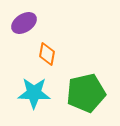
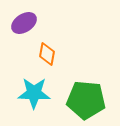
green pentagon: moved 7 px down; rotated 18 degrees clockwise
